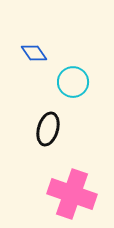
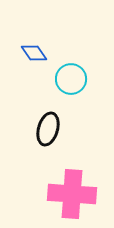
cyan circle: moved 2 px left, 3 px up
pink cross: rotated 15 degrees counterclockwise
